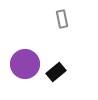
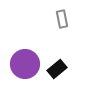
black rectangle: moved 1 px right, 3 px up
